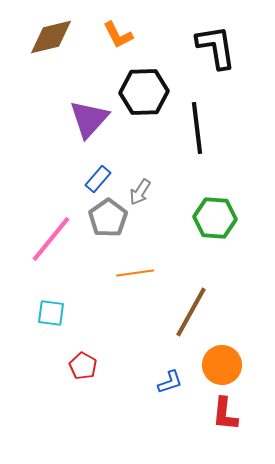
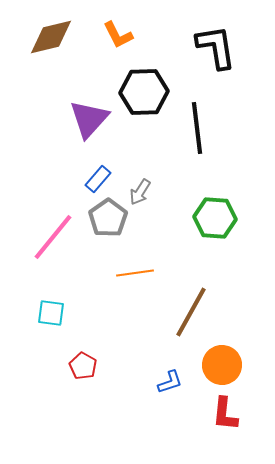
pink line: moved 2 px right, 2 px up
